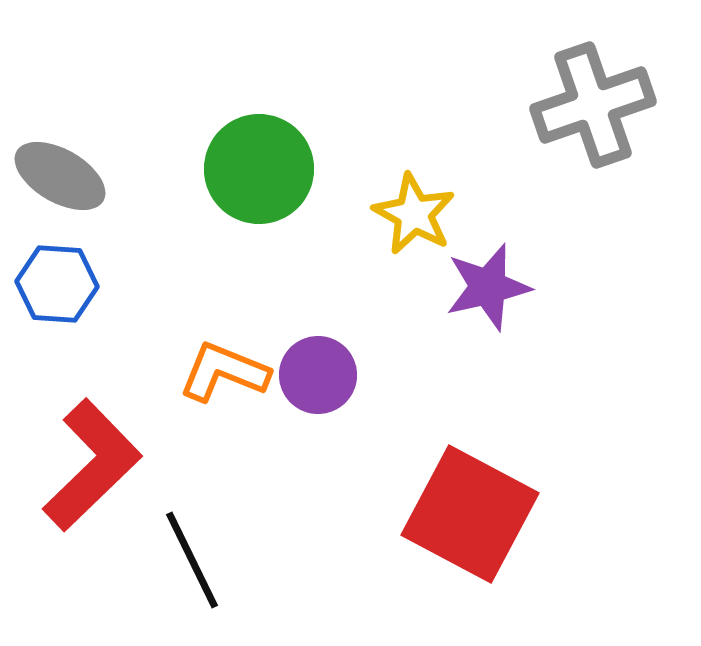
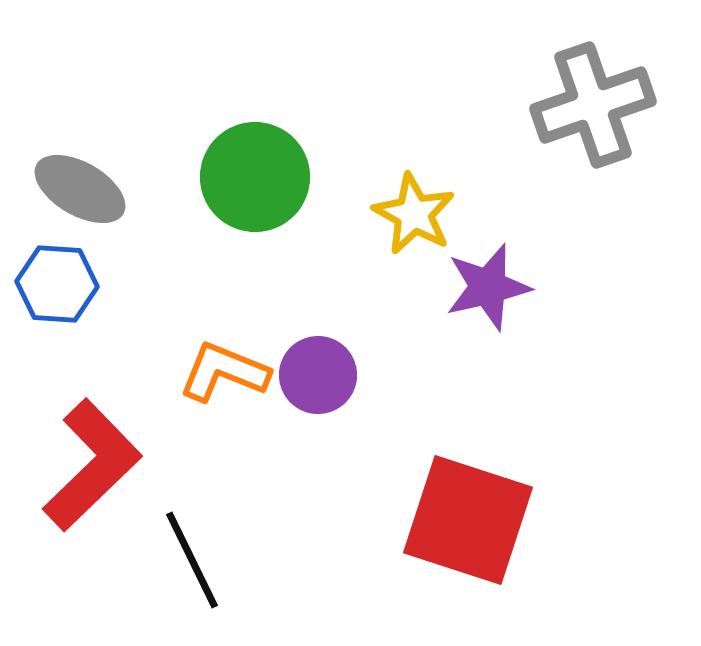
green circle: moved 4 px left, 8 px down
gray ellipse: moved 20 px right, 13 px down
red square: moved 2 px left, 6 px down; rotated 10 degrees counterclockwise
